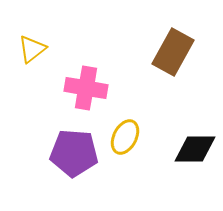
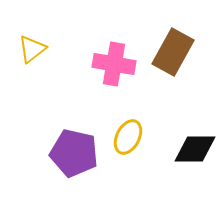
pink cross: moved 28 px right, 24 px up
yellow ellipse: moved 3 px right
purple pentagon: rotated 9 degrees clockwise
